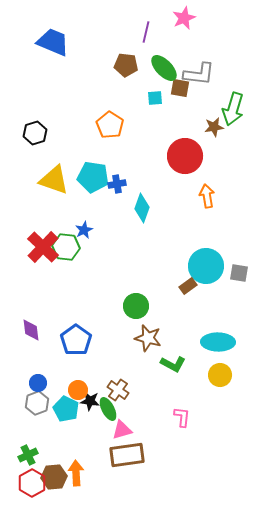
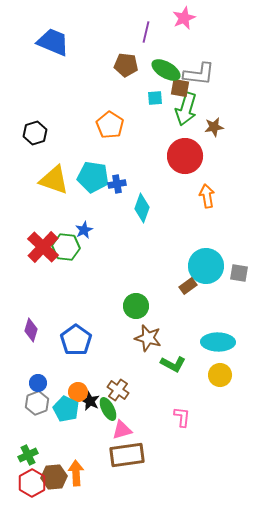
green ellipse at (164, 68): moved 2 px right, 2 px down; rotated 16 degrees counterclockwise
green arrow at (233, 109): moved 47 px left
purple diamond at (31, 330): rotated 25 degrees clockwise
orange circle at (78, 390): moved 2 px down
black star at (90, 401): rotated 18 degrees clockwise
